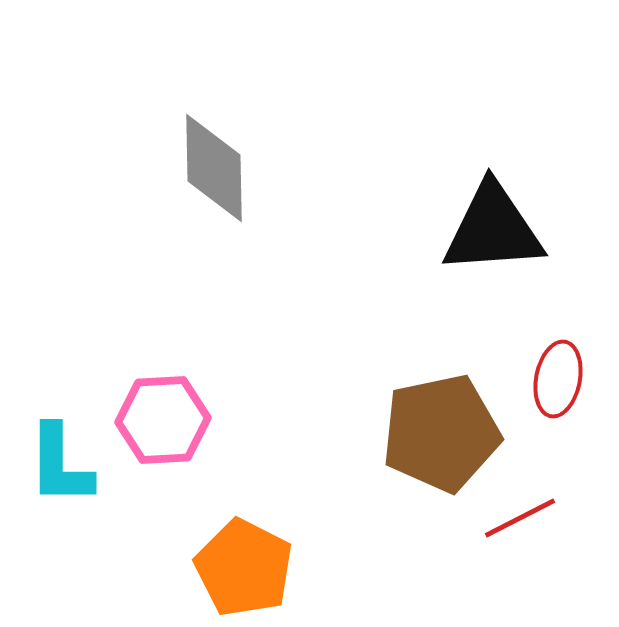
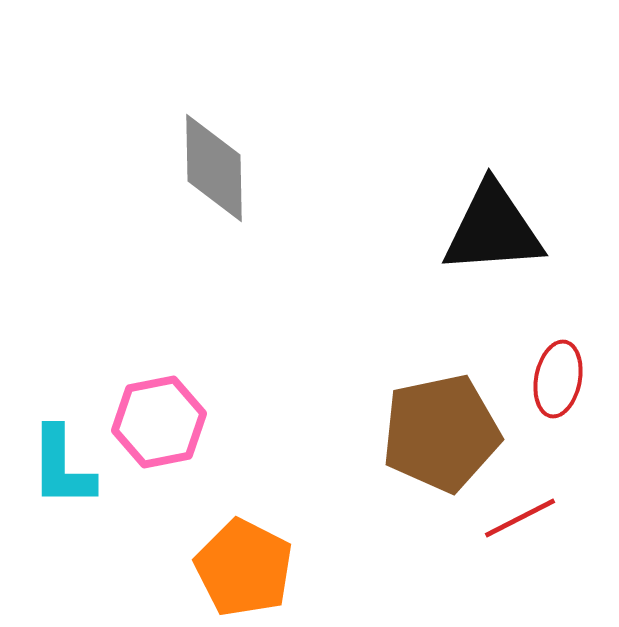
pink hexagon: moved 4 px left, 2 px down; rotated 8 degrees counterclockwise
cyan L-shape: moved 2 px right, 2 px down
